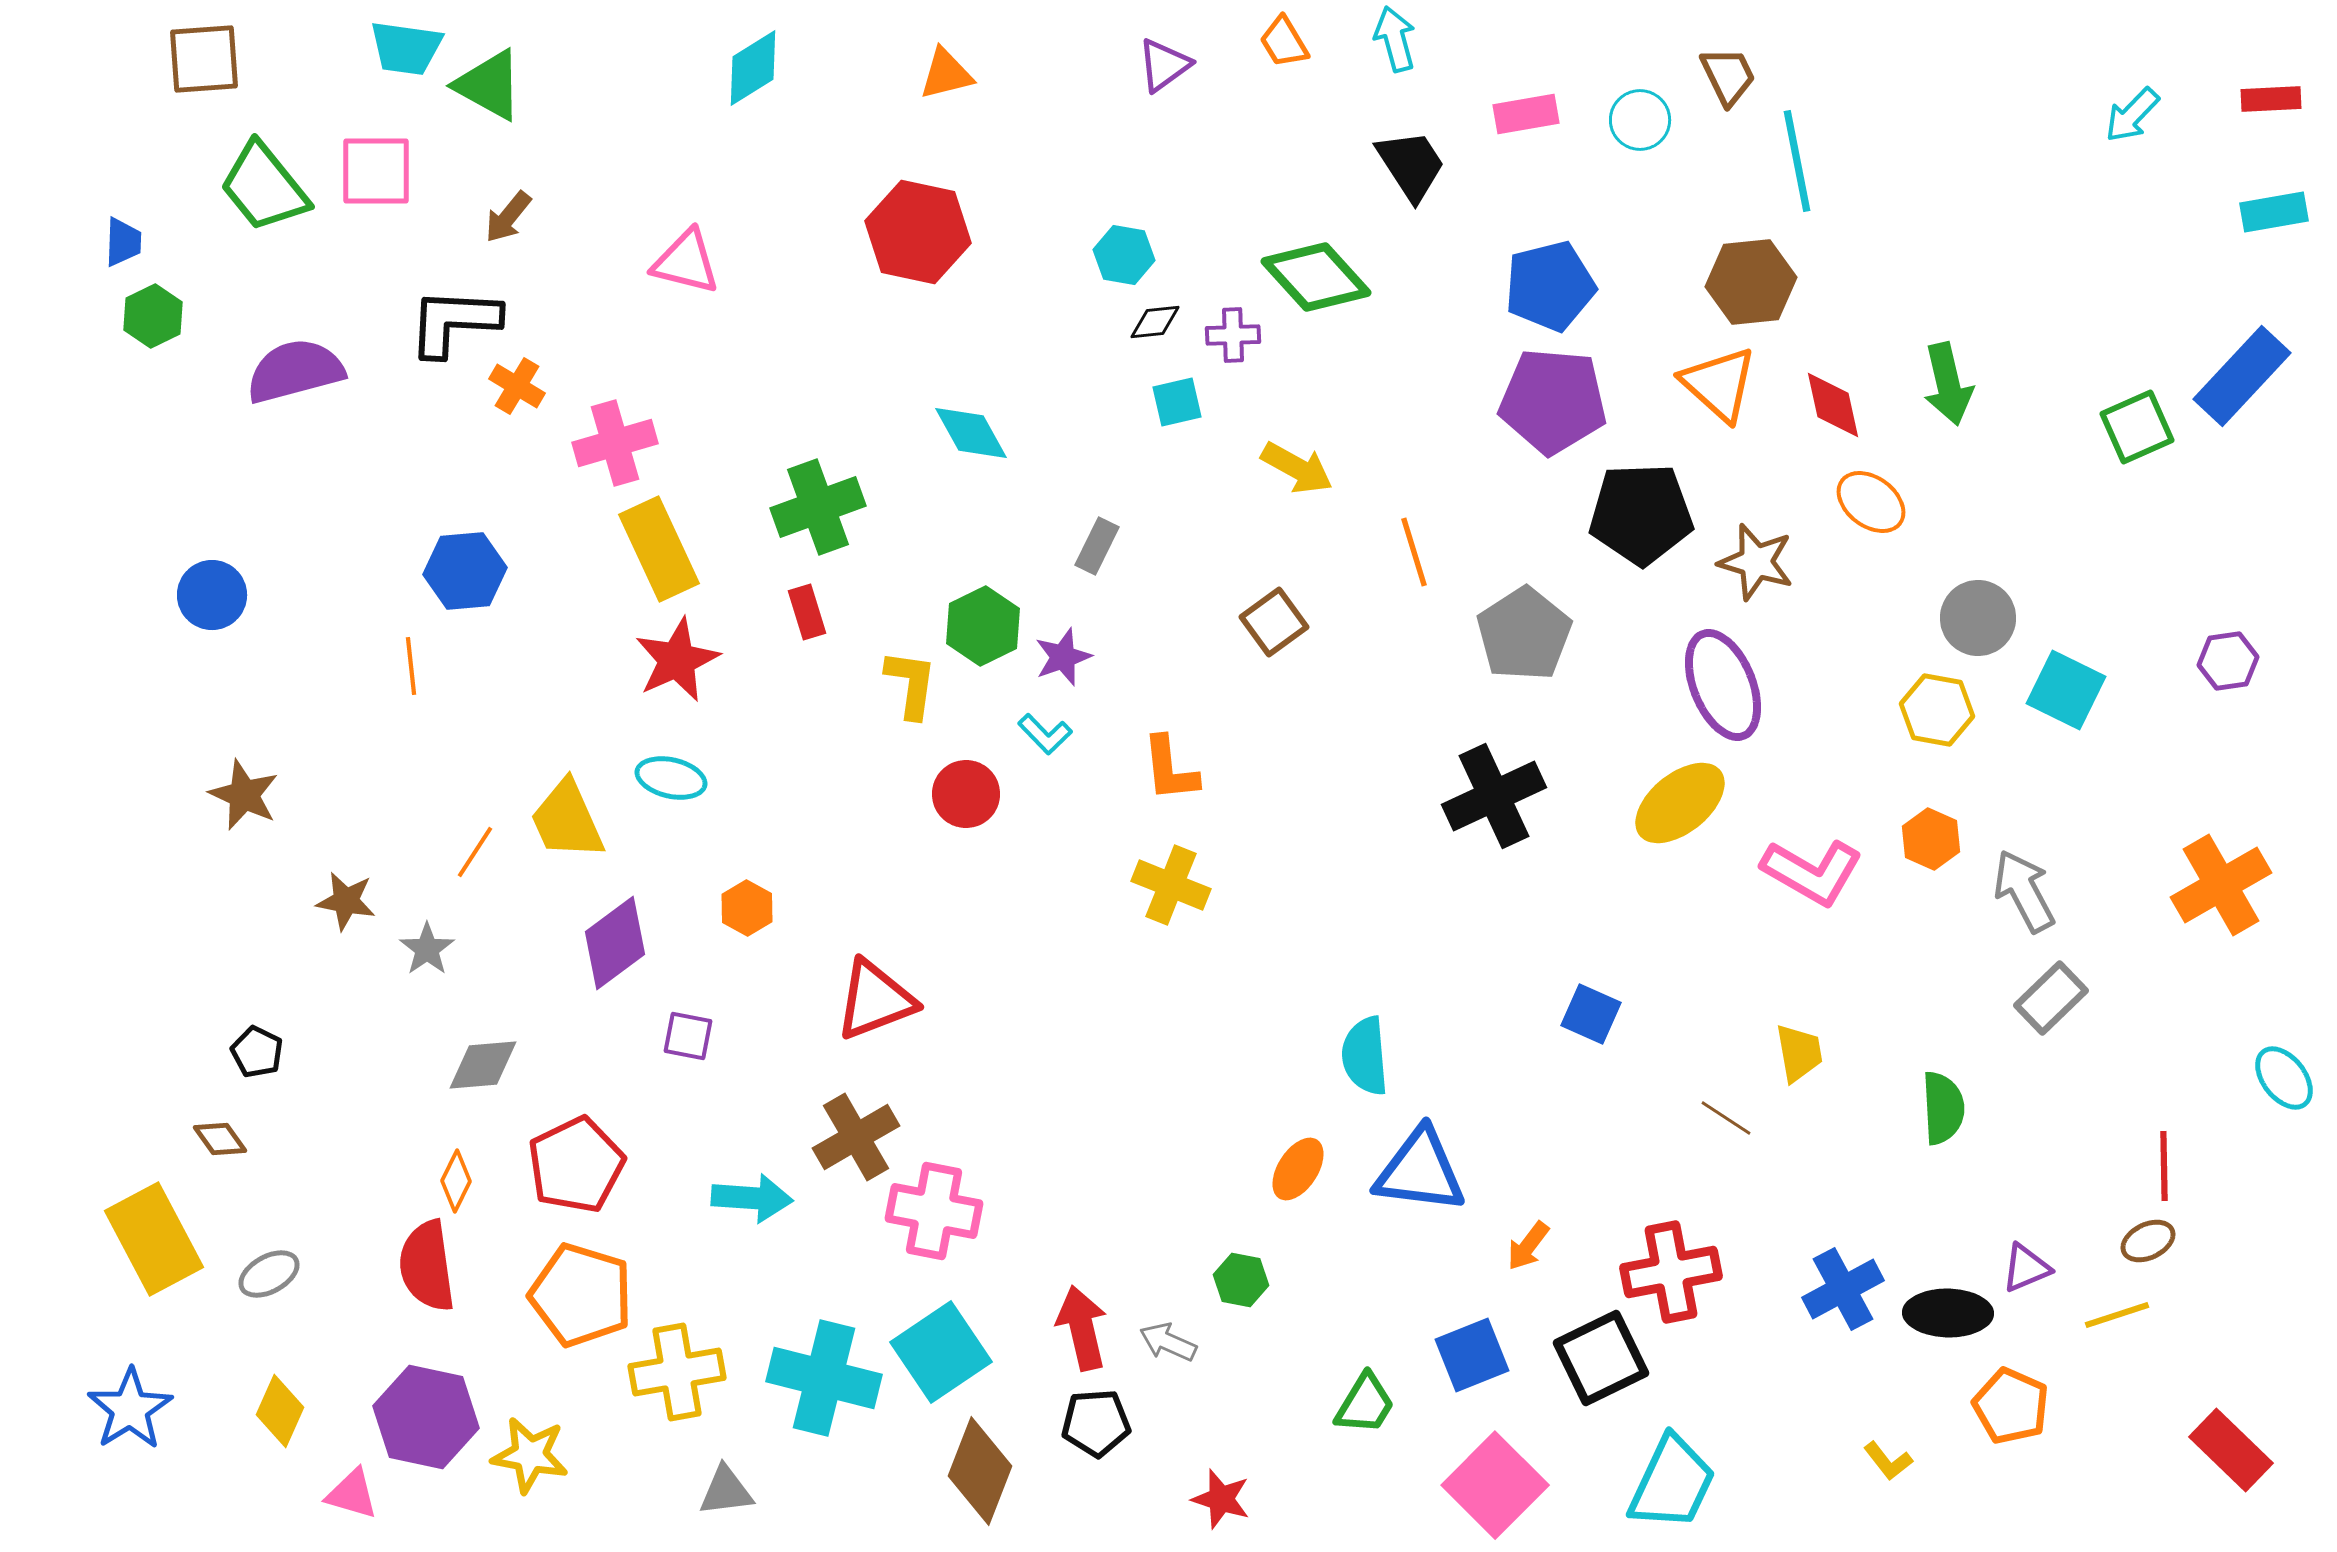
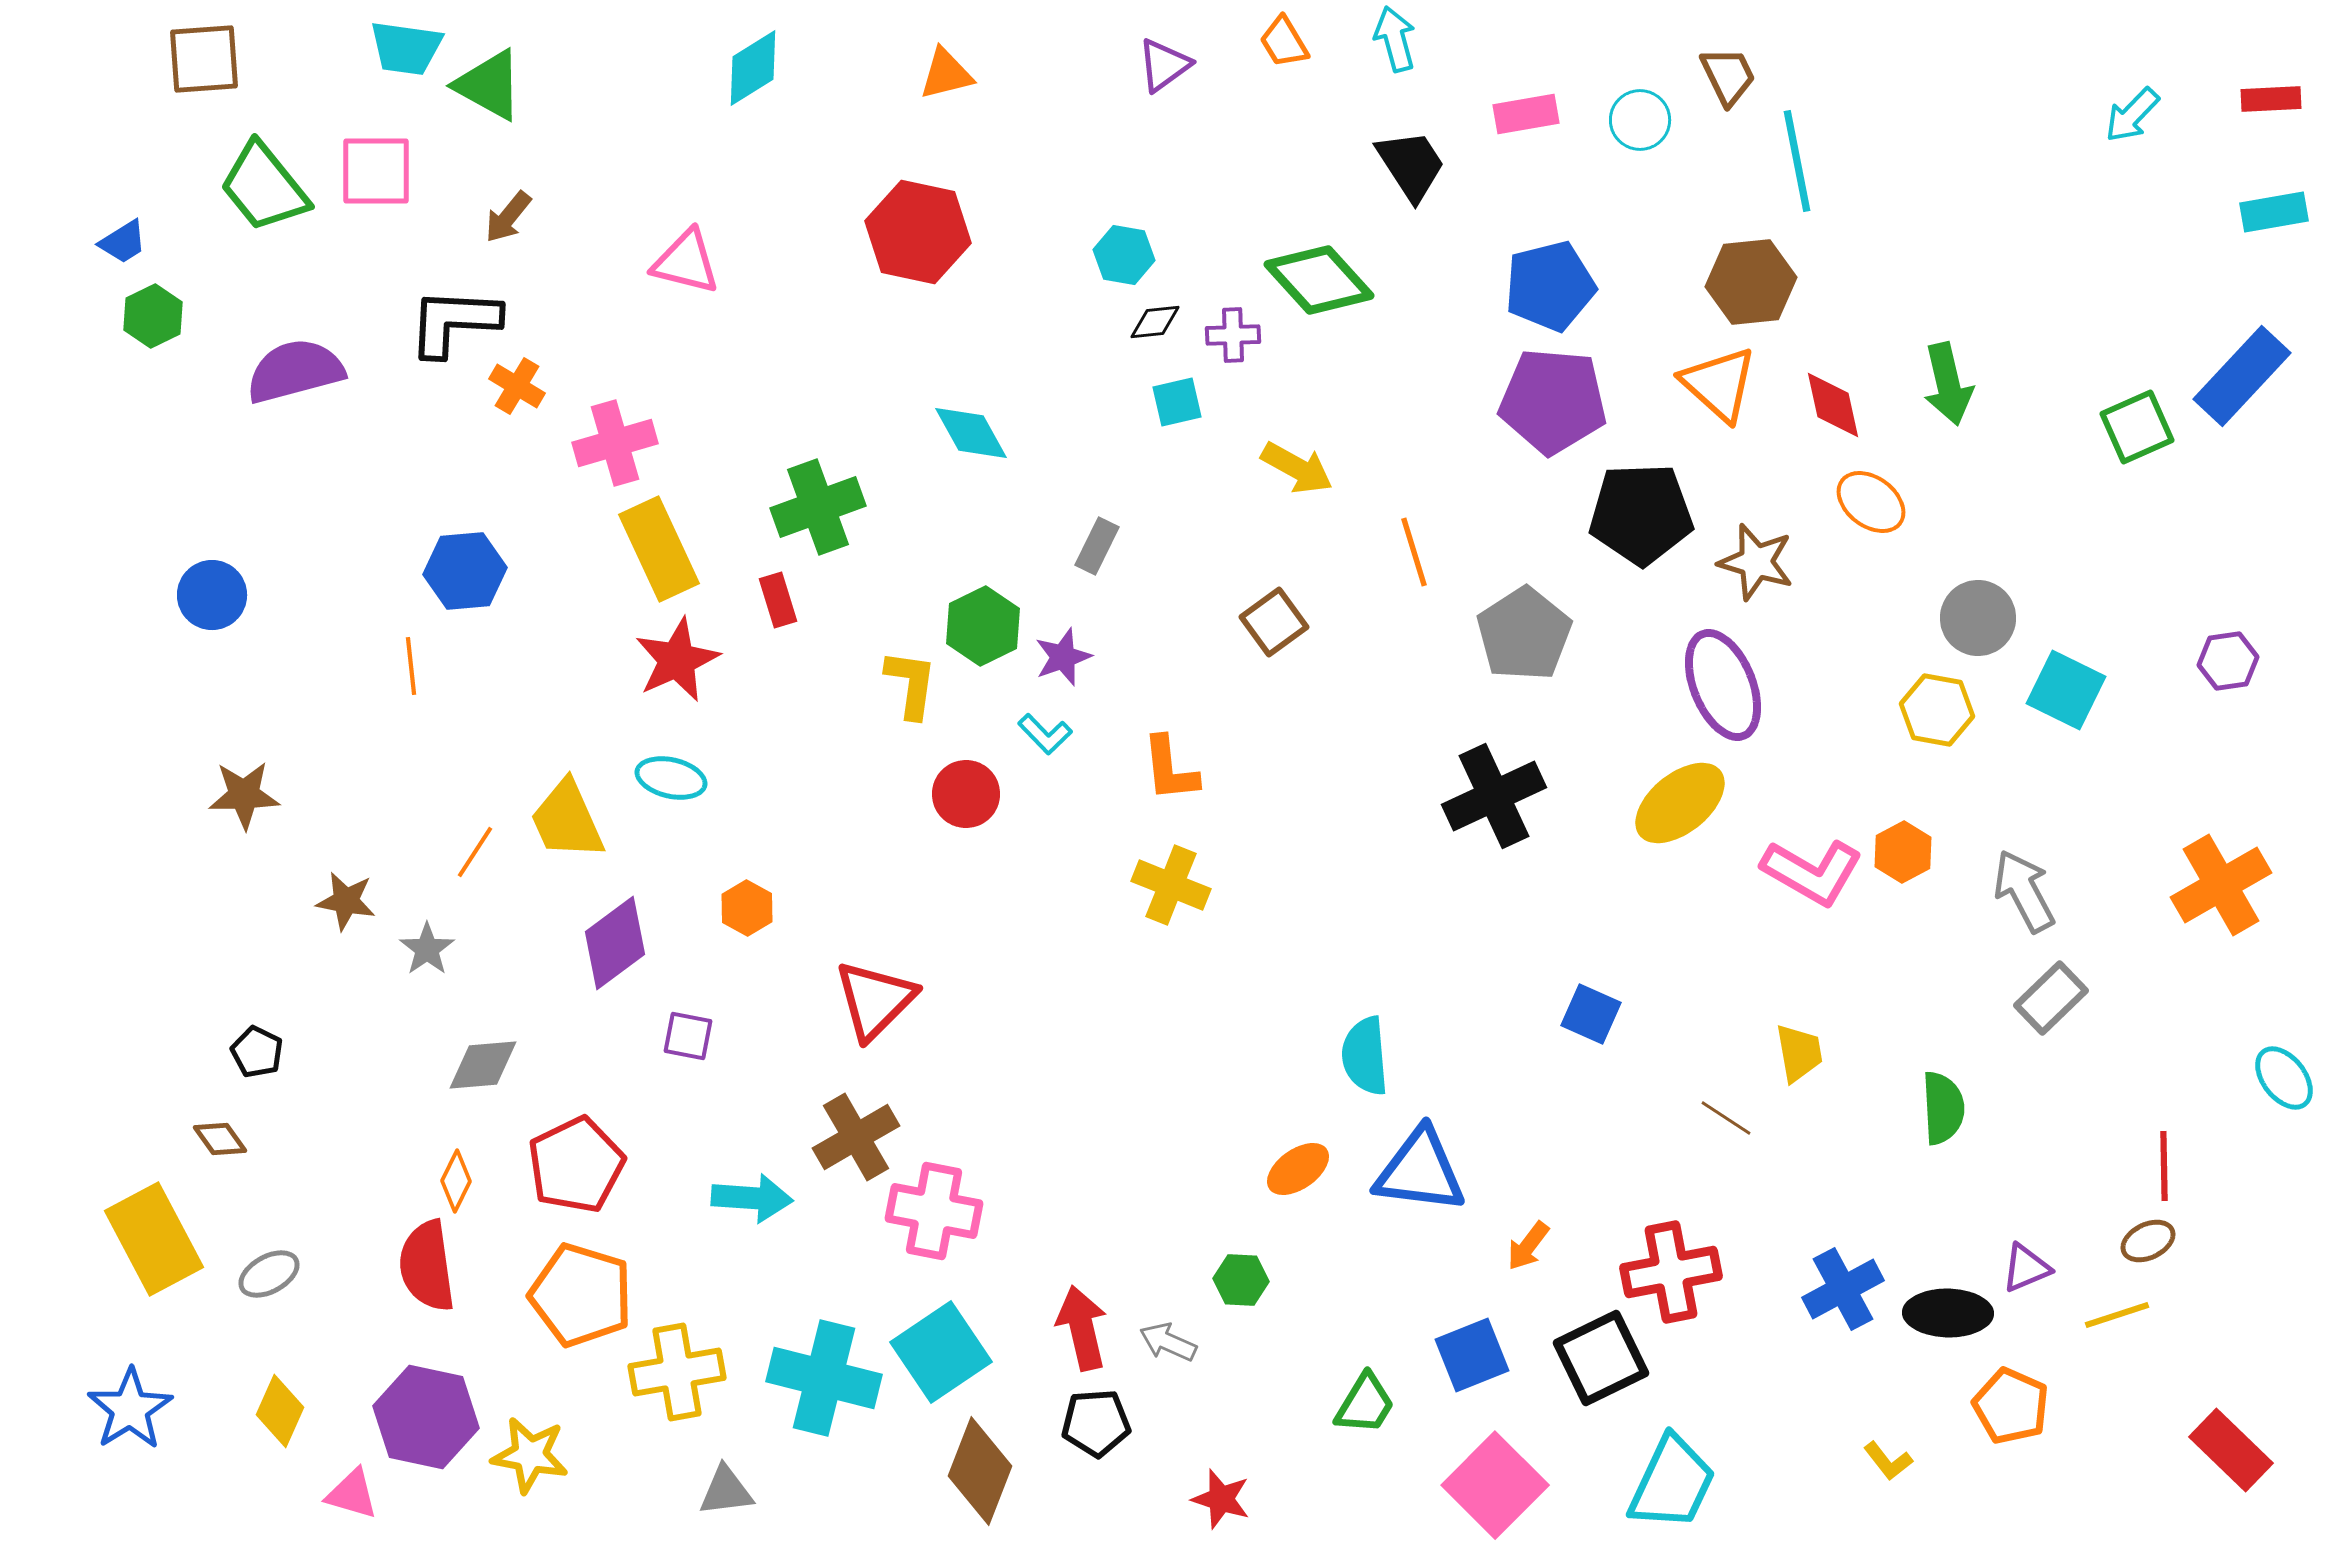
blue trapezoid at (123, 242): rotated 56 degrees clockwise
green diamond at (1316, 277): moved 3 px right, 3 px down
red rectangle at (807, 612): moved 29 px left, 12 px up
brown star at (244, 795): rotated 26 degrees counterclockwise
orange hexagon at (1931, 839): moved 28 px left, 13 px down; rotated 8 degrees clockwise
red triangle at (875, 1000): rotated 24 degrees counterclockwise
orange ellipse at (1298, 1169): rotated 22 degrees clockwise
green hexagon at (1241, 1280): rotated 8 degrees counterclockwise
